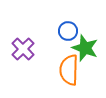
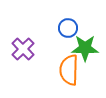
blue circle: moved 3 px up
green star: rotated 20 degrees counterclockwise
